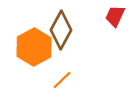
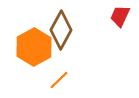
red trapezoid: moved 5 px right
orange line: moved 3 px left
